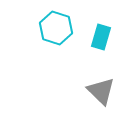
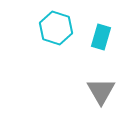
gray triangle: rotated 16 degrees clockwise
